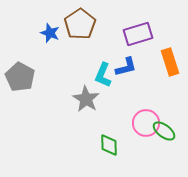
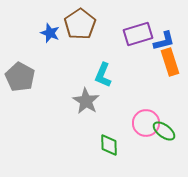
blue L-shape: moved 38 px right, 26 px up
gray star: moved 2 px down
